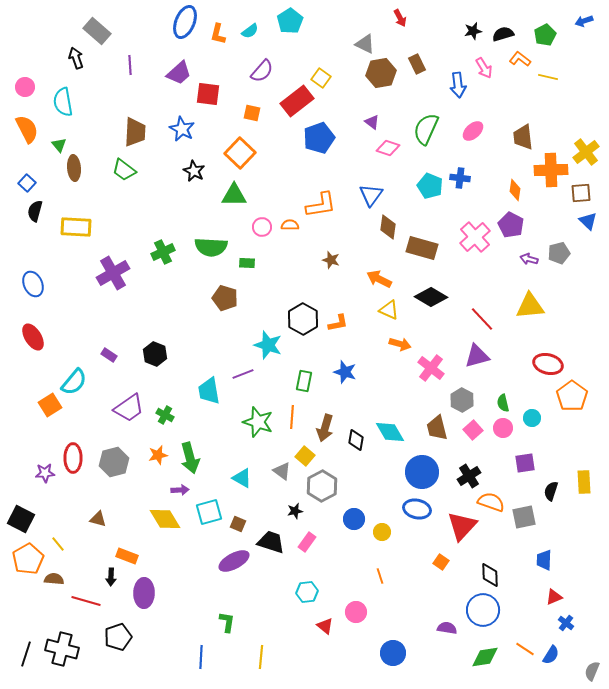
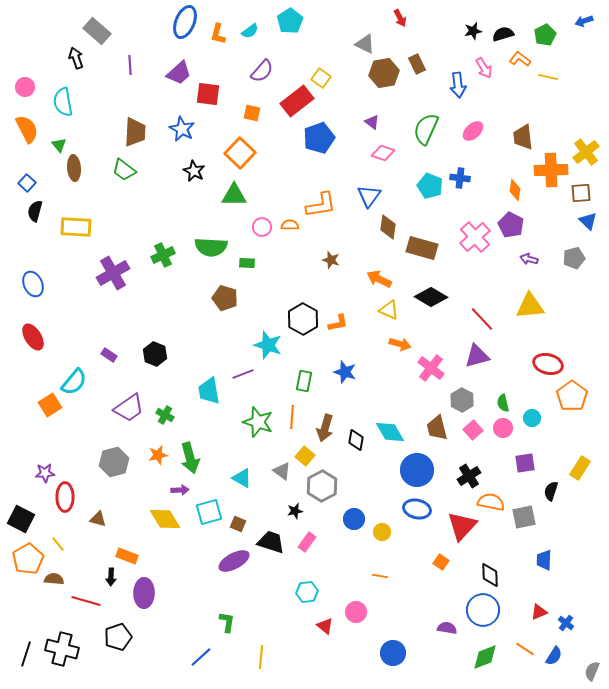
brown hexagon at (381, 73): moved 3 px right
pink diamond at (388, 148): moved 5 px left, 5 px down
blue triangle at (371, 195): moved 2 px left, 1 px down
green cross at (163, 252): moved 3 px down
gray pentagon at (559, 253): moved 15 px right, 5 px down
red ellipse at (73, 458): moved 8 px left, 39 px down
blue circle at (422, 472): moved 5 px left, 2 px up
yellow rectangle at (584, 482): moved 4 px left, 14 px up; rotated 35 degrees clockwise
orange semicircle at (491, 502): rotated 8 degrees counterclockwise
orange line at (380, 576): rotated 63 degrees counterclockwise
red triangle at (554, 597): moved 15 px left, 15 px down
blue semicircle at (551, 655): moved 3 px right, 1 px down
blue line at (201, 657): rotated 45 degrees clockwise
green diamond at (485, 657): rotated 12 degrees counterclockwise
